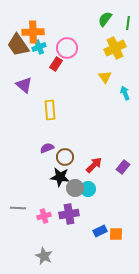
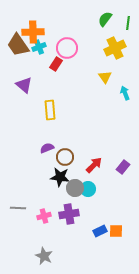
orange square: moved 3 px up
